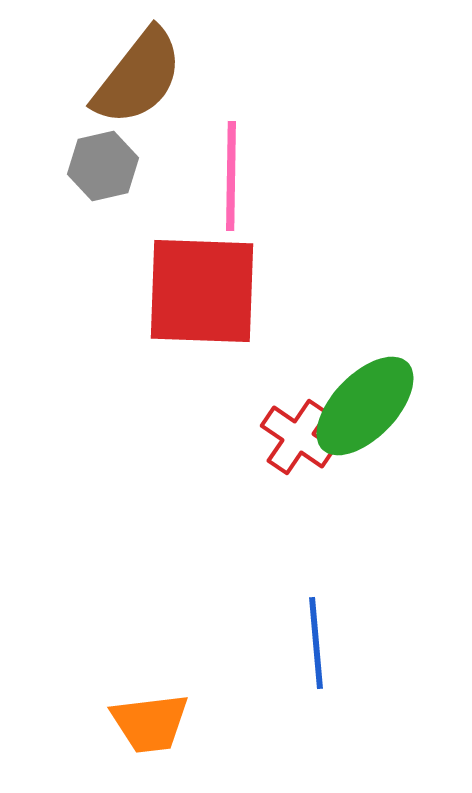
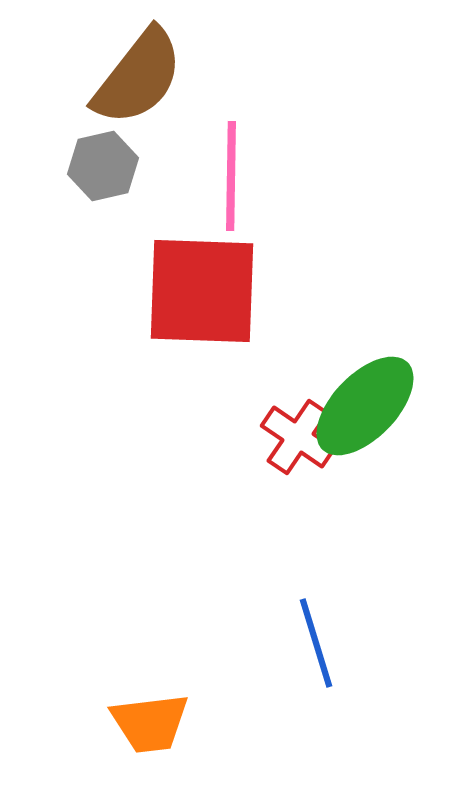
blue line: rotated 12 degrees counterclockwise
